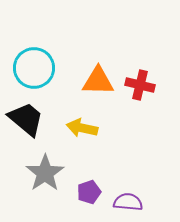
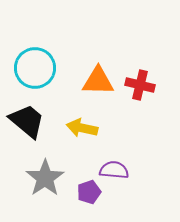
cyan circle: moved 1 px right
black trapezoid: moved 1 px right, 2 px down
gray star: moved 5 px down
purple semicircle: moved 14 px left, 32 px up
